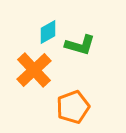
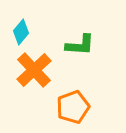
cyan diamond: moved 27 px left; rotated 20 degrees counterclockwise
green L-shape: rotated 12 degrees counterclockwise
